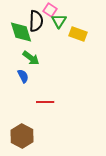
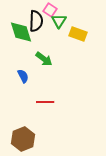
green arrow: moved 13 px right, 1 px down
brown hexagon: moved 1 px right, 3 px down; rotated 10 degrees clockwise
